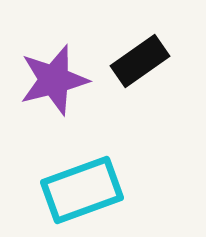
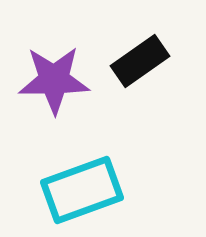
purple star: rotated 14 degrees clockwise
